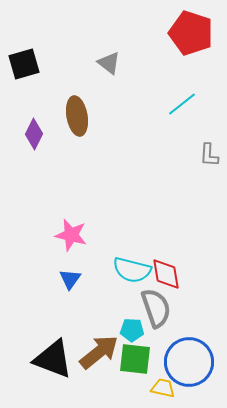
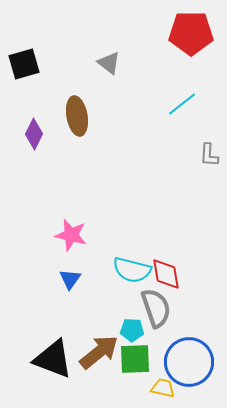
red pentagon: rotated 18 degrees counterclockwise
green square: rotated 8 degrees counterclockwise
